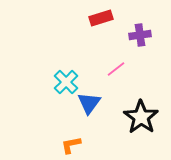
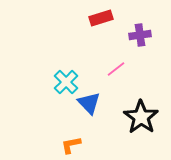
blue triangle: rotated 20 degrees counterclockwise
